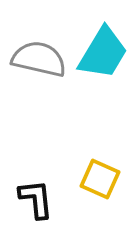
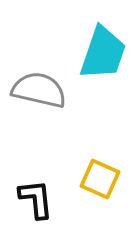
cyan trapezoid: rotated 12 degrees counterclockwise
gray semicircle: moved 31 px down
